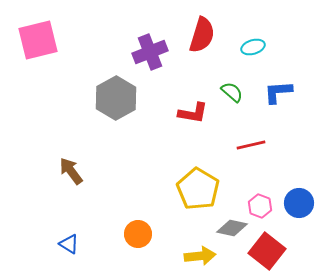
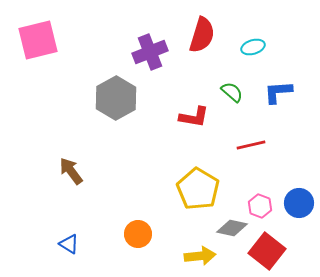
red L-shape: moved 1 px right, 4 px down
